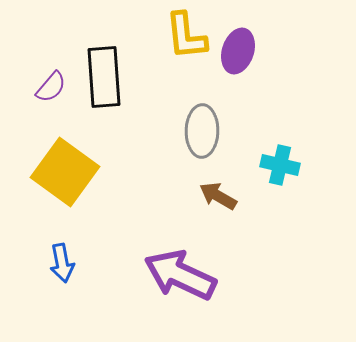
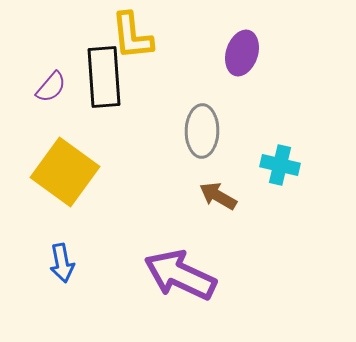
yellow L-shape: moved 54 px left
purple ellipse: moved 4 px right, 2 px down
